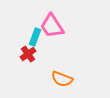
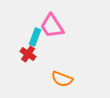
red cross: rotated 21 degrees counterclockwise
